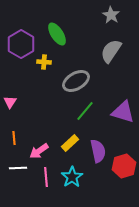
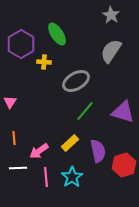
red hexagon: moved 1 px up
